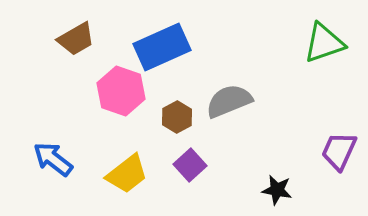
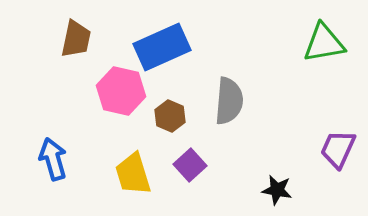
brown trapezoid: rotated 48 degrees counterclockwise
green triangle: rotated 9 degrees clockwise
pink hexagon: rotated 6 degrees counterclockwise
gray semicircle: rotated 117 degrees clockwise
brown hexagon: moved 7 px left, 1 px up; rotated 8 degrees counterclockwise
purple trapezoid: moved 1 px left, 2 px up
blue arrow: rotated 36 degrees clockwise
yellow trapezoid: moved 6 px right; rotated 111 degrees clockwise
